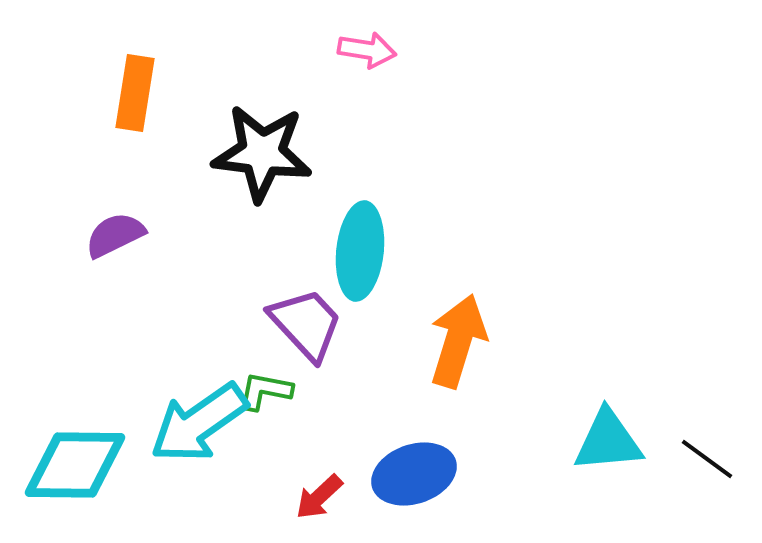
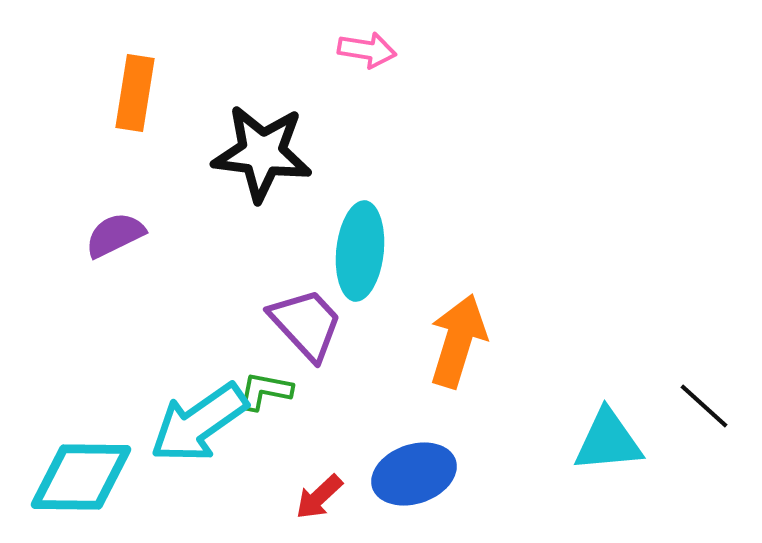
black line: moved 3 px left, 53 px up; rotated 6 degrees clockwise
cyan diamond: moved 6 px right, 12 px down
